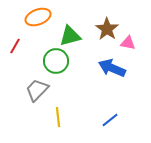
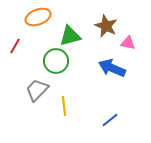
brown star: moved 1 px left, 3 px up; rotated 10 degrees counterclockwise
yellow line: moved 6 px right, 11 px up
